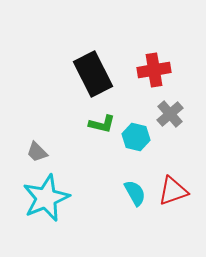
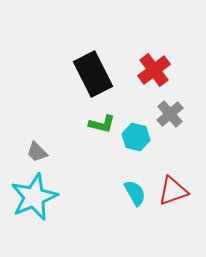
red cross: rotated 28 degrees counterclockwise
cyan star: moved 12 px left, 1 px up
